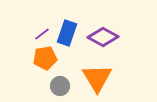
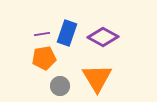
purple line: rotated 28 degrees clockwise
orange pentagon: moved 1 px left
